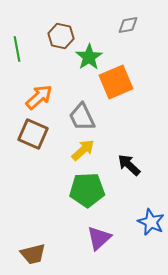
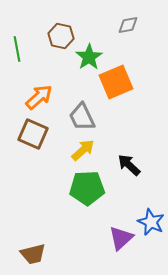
green pentagon: moved 2 px up
purple triangle: moved 22 px right
